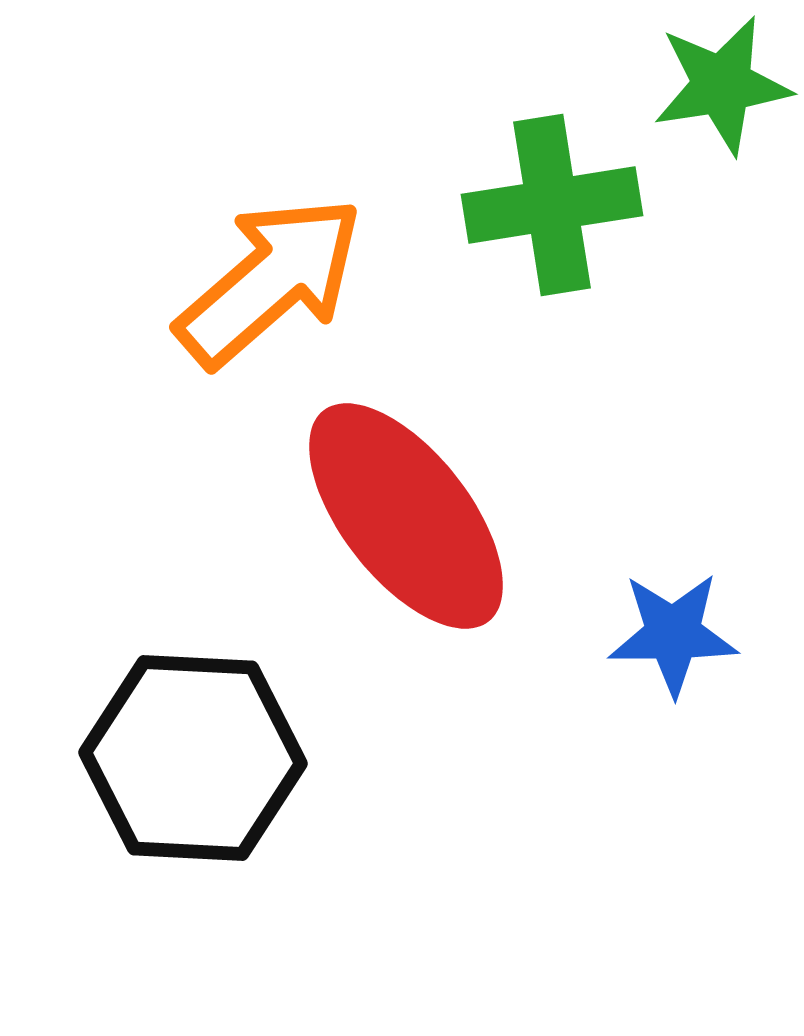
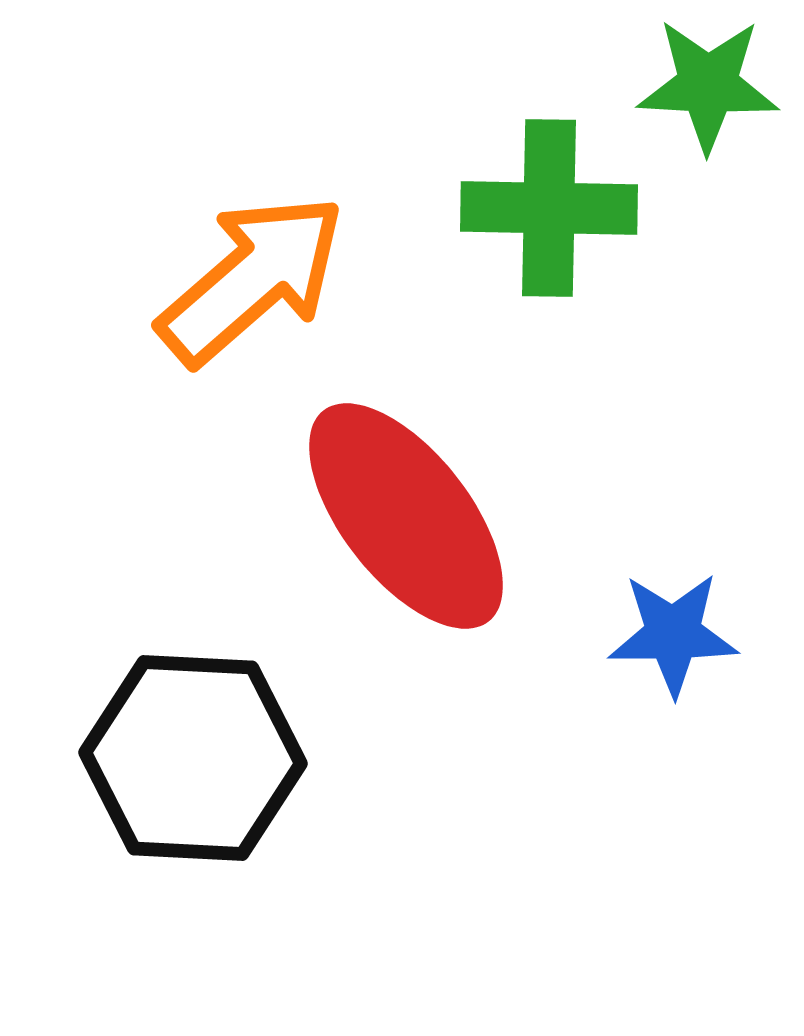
green star: moved 14 px left; rotated 12 degrees clockwise
green cross: moved 3 px left, 3 px down; rotated 10 degrees clockwise
orange arrow: moved 18 px left, 2 px up
